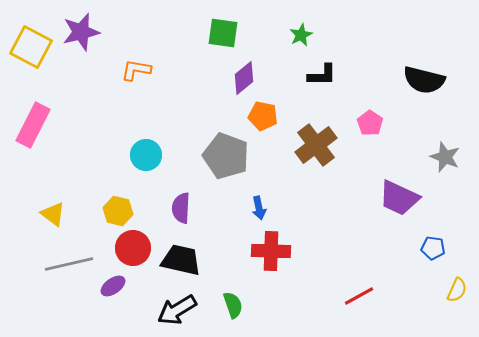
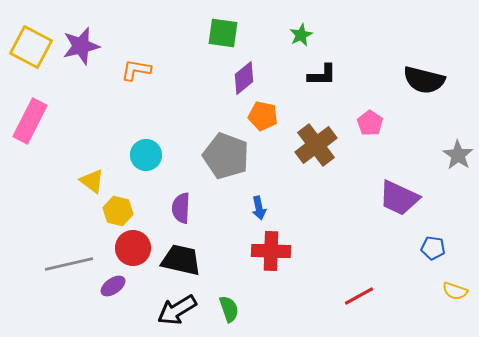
purple star: moved 14 px down
pink rectangle: moved 3 px left, 4 px up
gray star: moved 13 px right, 2 px up; rotated 12 degrees clockwise
yellow triangle: moved 39 px right, 33 px up
yellow semicircle: moved 2 px left, 1 px down; rotated 85 degrees clockwise
green semicircle: moved 4 px left, 4 px down
